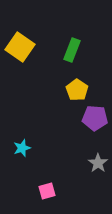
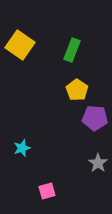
yellow square: moved 2 px up
